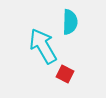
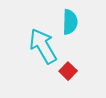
red square: moved 3 px right, 3 px up; rotated 18 degrees clockwise
